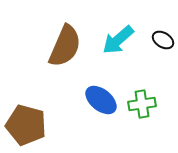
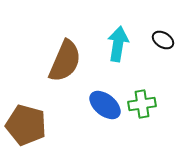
cyan arrow: moved 4 px down; rotated 140 degrees clockwise
brown semicircle: moved 15 px down
blue ellipse: moved 4 px right, 5 px down
